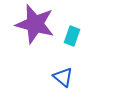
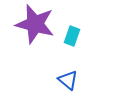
blue triangle: moved 5 px right, 3 px down
